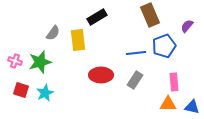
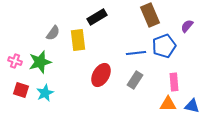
red ellipse: rotated 60 degrees counterclockwise
blue triangle: moved 1 px up
